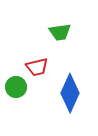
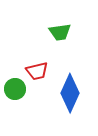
red trapezoid: moved 4 px down
green circle: moved 1 px left, 2 px down
